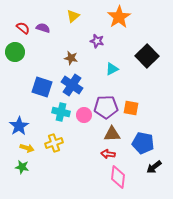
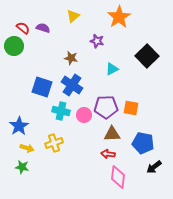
green circle: moved 1 px left, 6 px up
cyan cross: moved 1 px up
